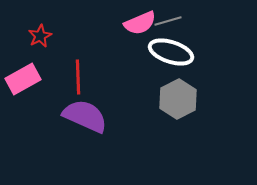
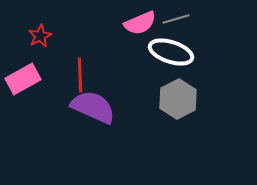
gray line: moved 8 px right, 2 px up
red line: moved 2 px right, 2 px up
purple semicircle: moved 8 px right, 9 px up
